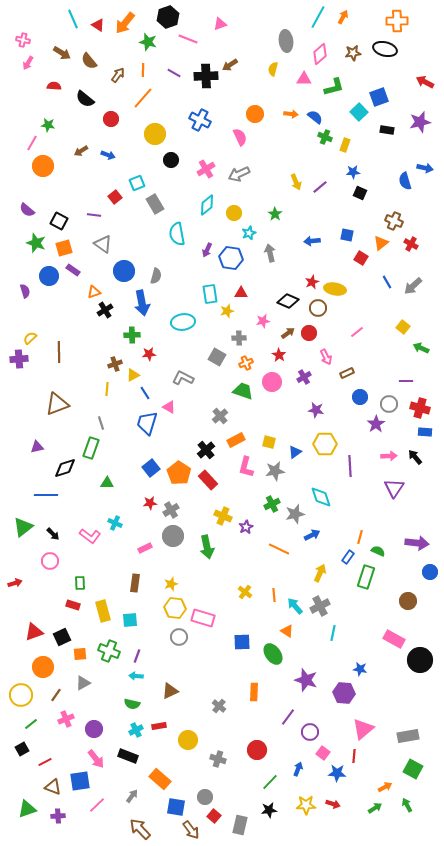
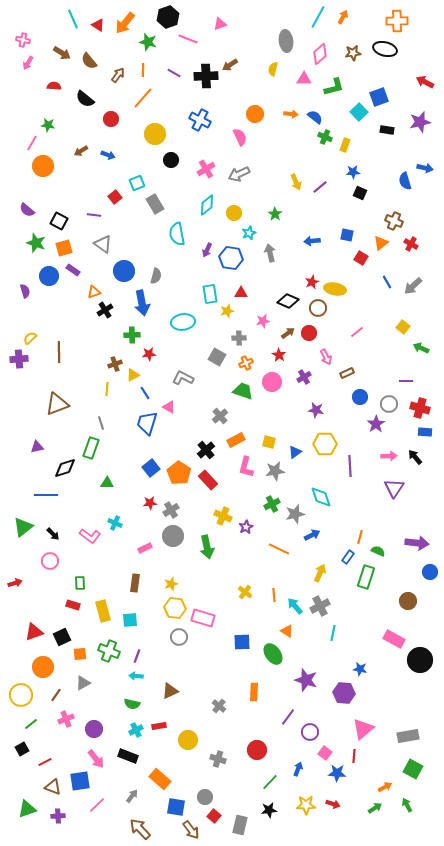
pink square at (323, 753): moved 2 px right
